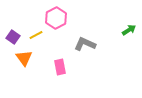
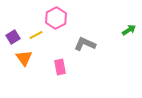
purple square: rotated 24 degrees clockwise
